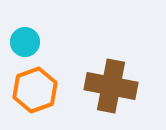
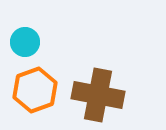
brown cross: moved 13 px left, 9 px down
